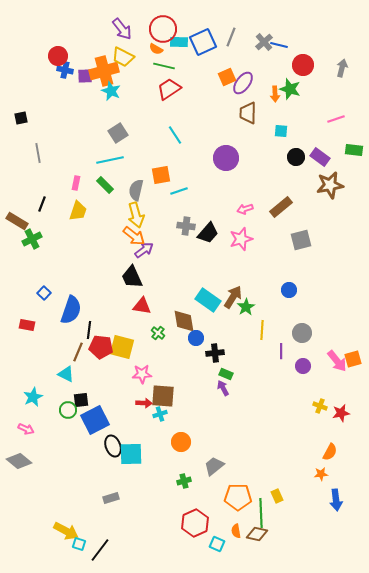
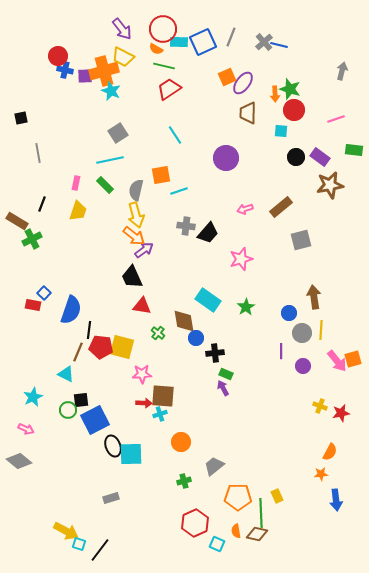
red circle at (303, 65): moved 9 px left, 45 px down
gray arrow at (342, 68): moved 3 px down
pink star at (241, 239): moved 20 px down
blue circle at (289, 290): moved 23 px down
brown arrow at (233, 297): moved 81 px right; rotated 40 degrees counterclockwise
red rectangle at (27, 325): moved 6 px right, 20 px up
yellow line at (262, 330): moved 59 px right
